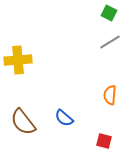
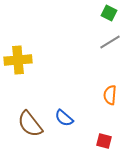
brown semicircle: moved 7 px right, 2 px down
